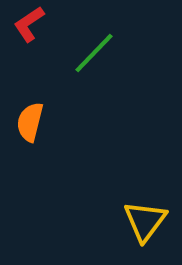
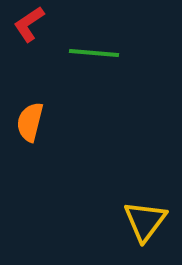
green line: rotated 51 degrees clockwise
